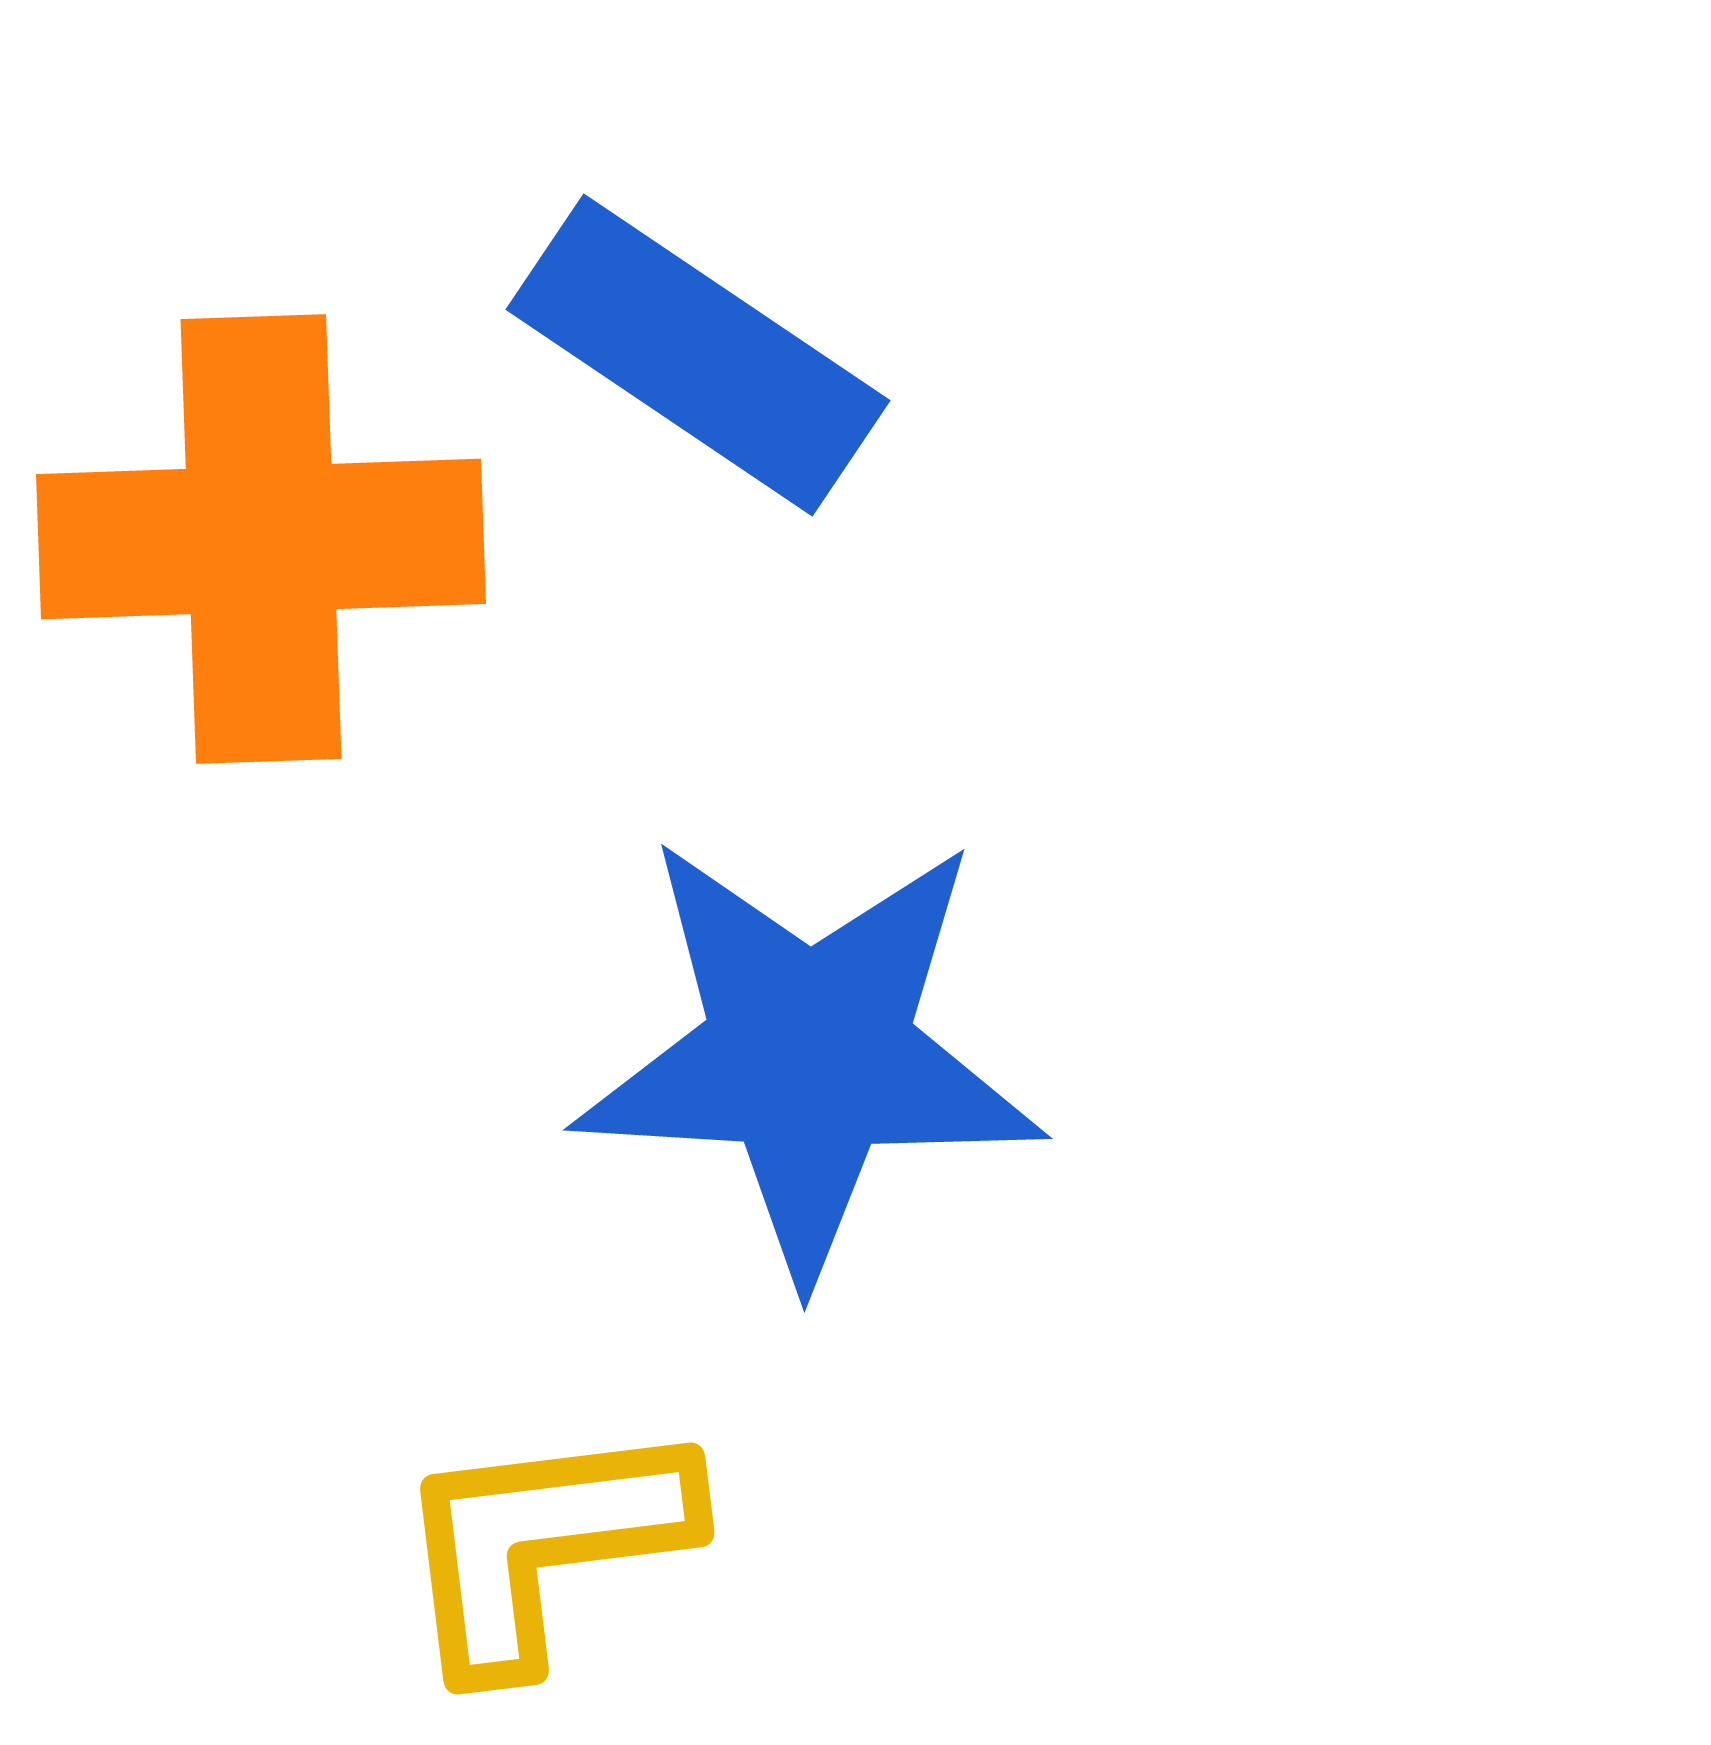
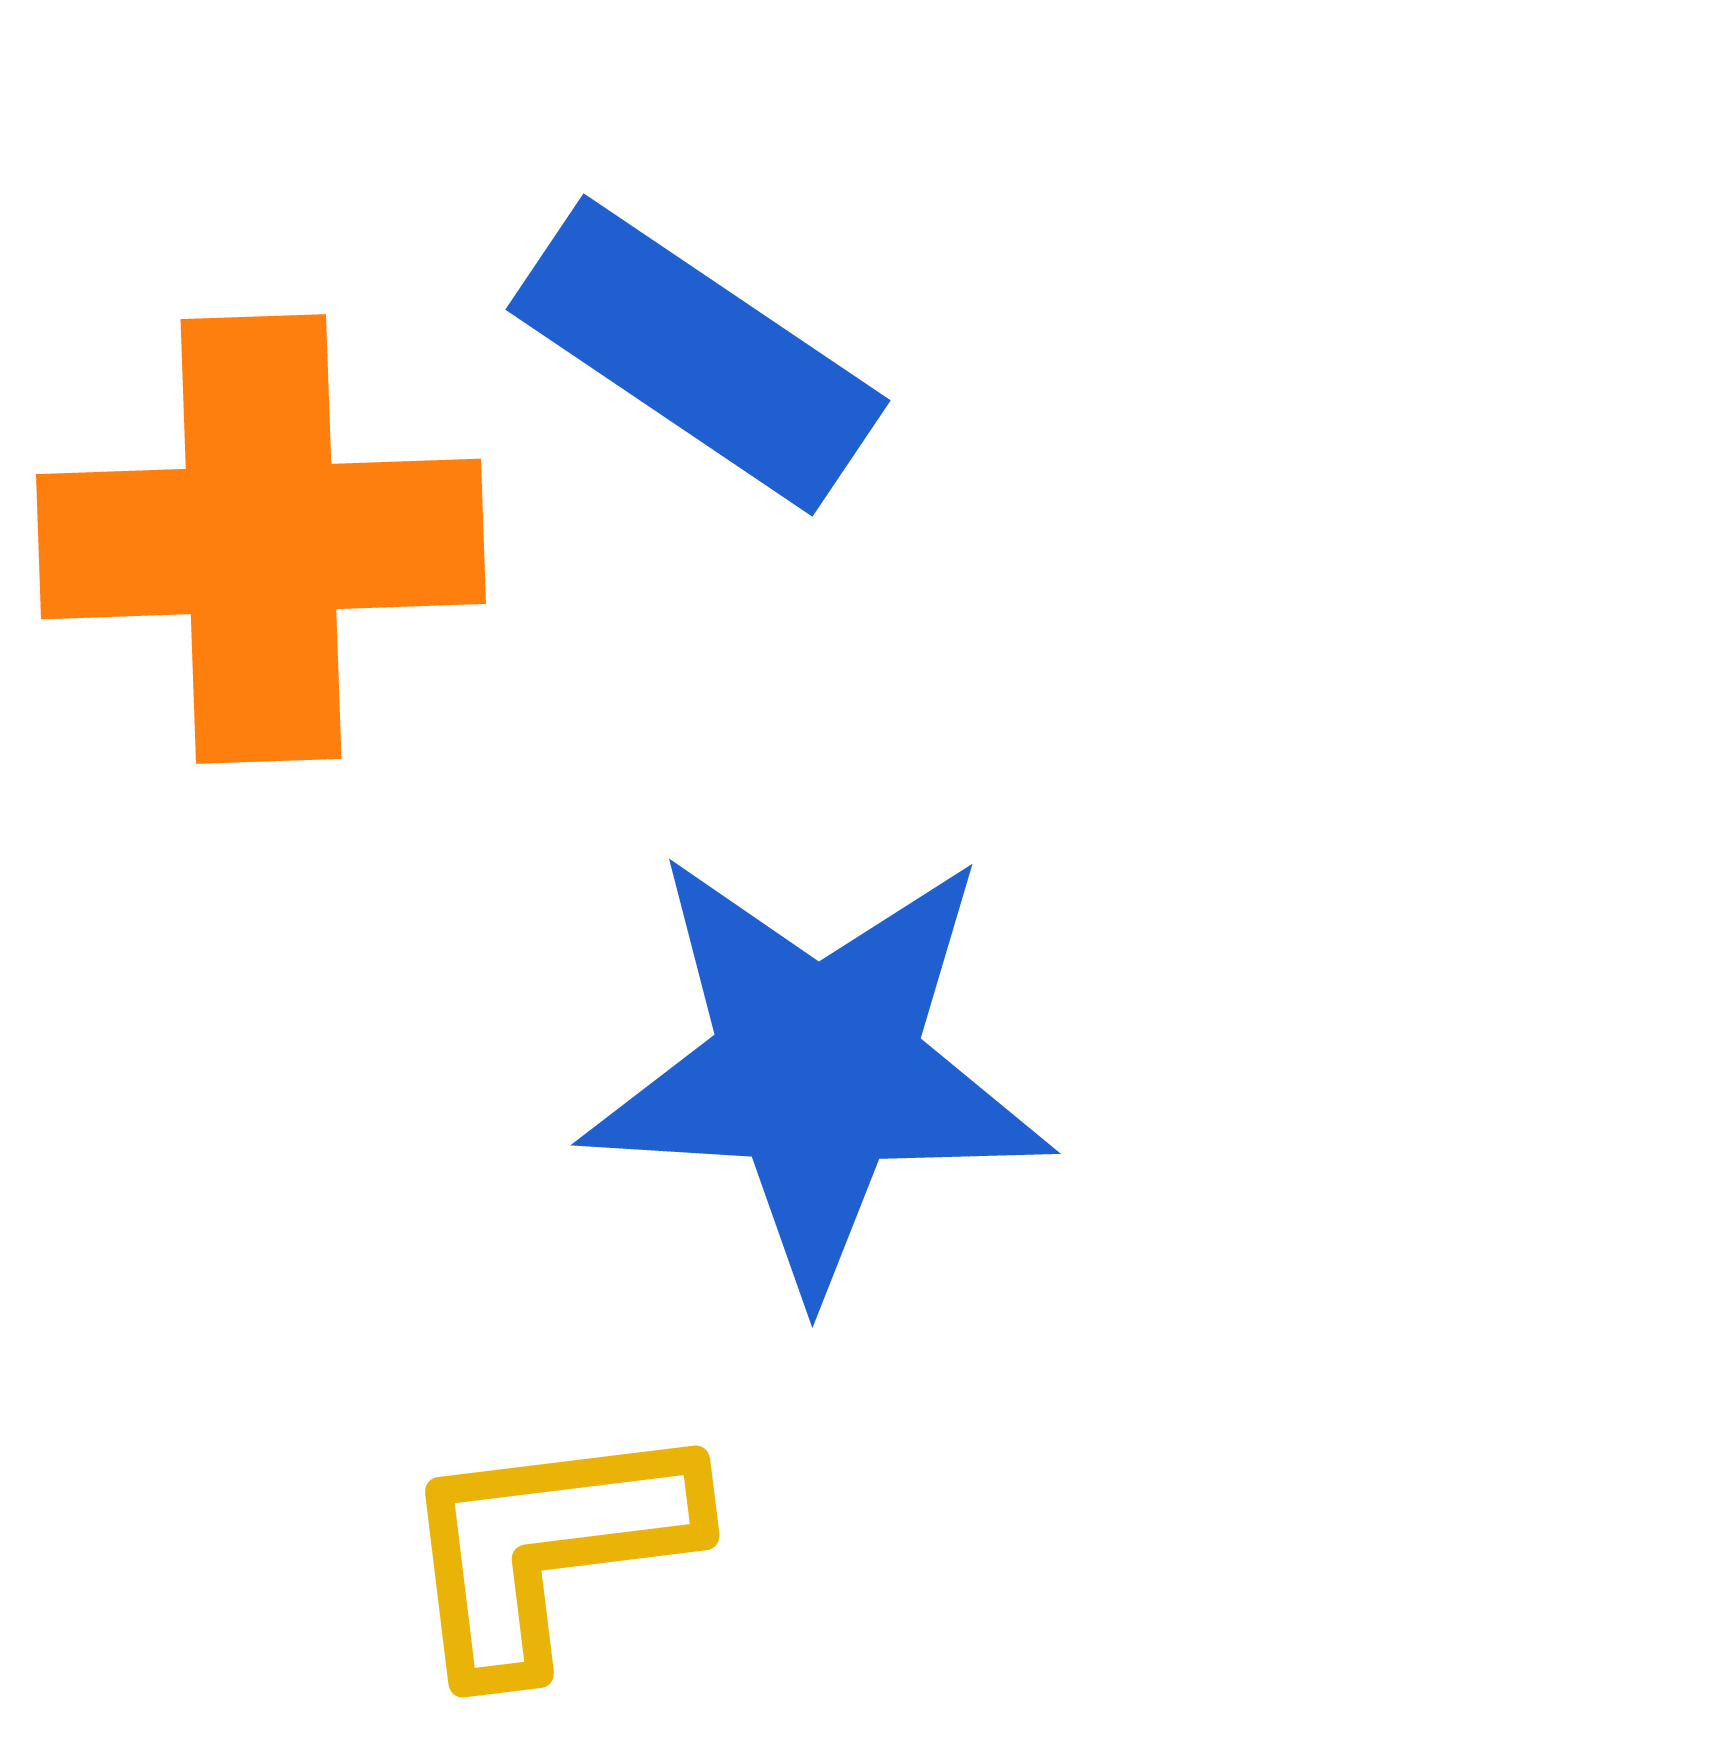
blue star: moved 8 px right, 15 px down
yellow L-shape: moved 5 px right, 3 px down
